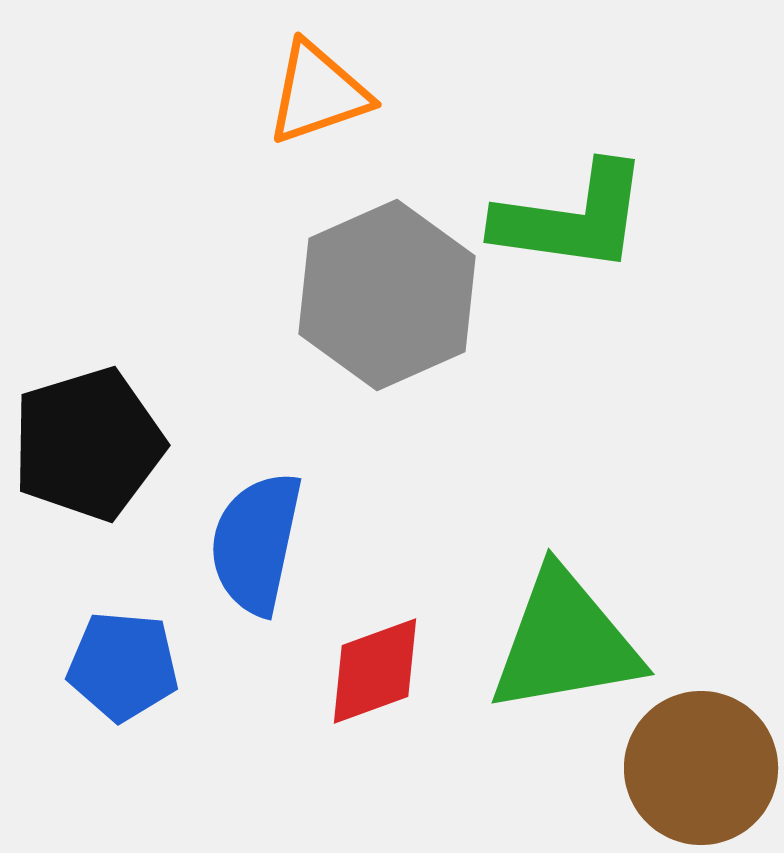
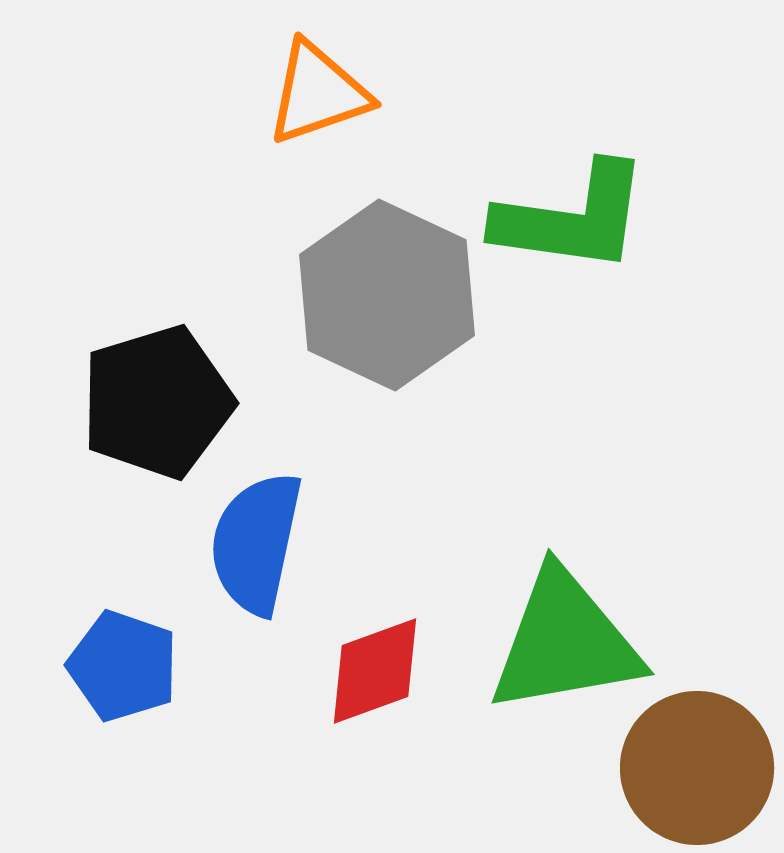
gray hexagon: rotated 11 degrees counterclockwise
black pentagon: moved 69 px right, 42 px up
blue pentagon: rotated 14 degrees clockwise
brown circle: moved 4 px left
